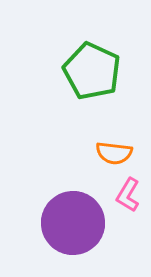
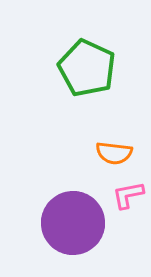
green pentagon: moved 5 px left, 3 px up
pink L-shape: rotated 48 degrees clockwise
